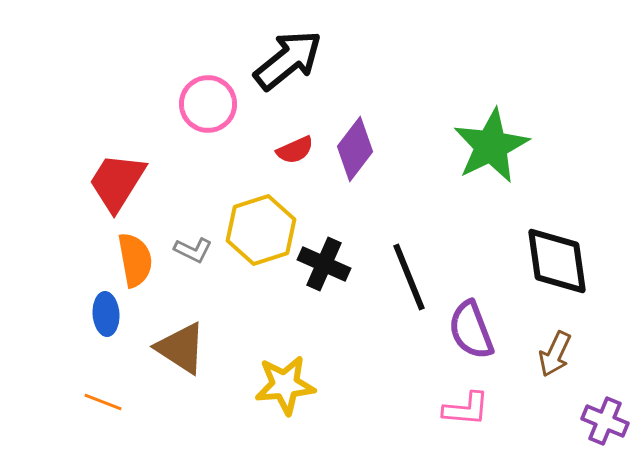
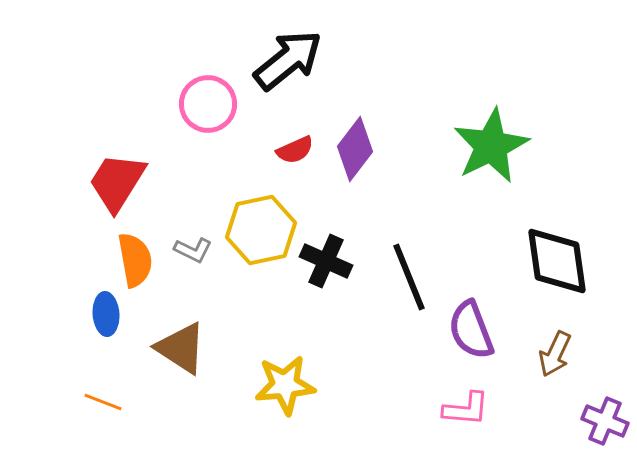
yellow hexagon: rotated 6 degrees clockwise
black cross: moved 2 px right, 3 px up
